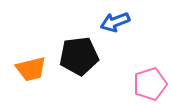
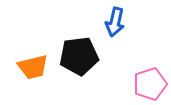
blue arrow: rotated 56 degrees counterclockwise
orange trapezoid: moved 2 px right, 2 px up
